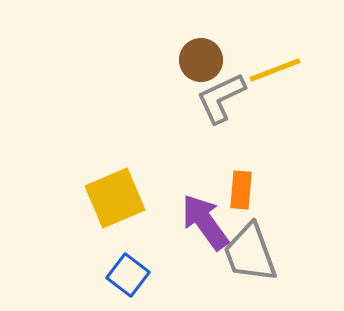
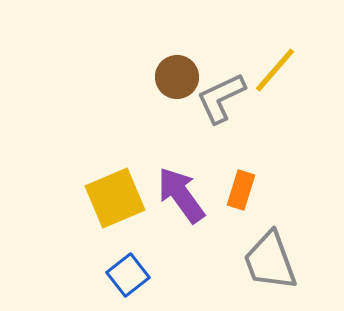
brown circle: moved 24 px left, 17 px down
yellow line: rotated 28 degrees counterclockwise
orange rectangle: rotated 12 degrees clockwise
purple arrow: moved 24 px left, 27 px up
gray trapezoid: moved 20 px right, 8 px down
blue square: rotated 15 degrees clockwise
